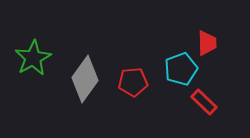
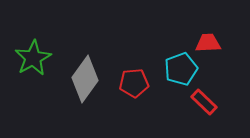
red trapezoid: moved 1 px right; rotated 92 degrees counterclockwise
red pentagon: moved 1 px right, 1 px down
